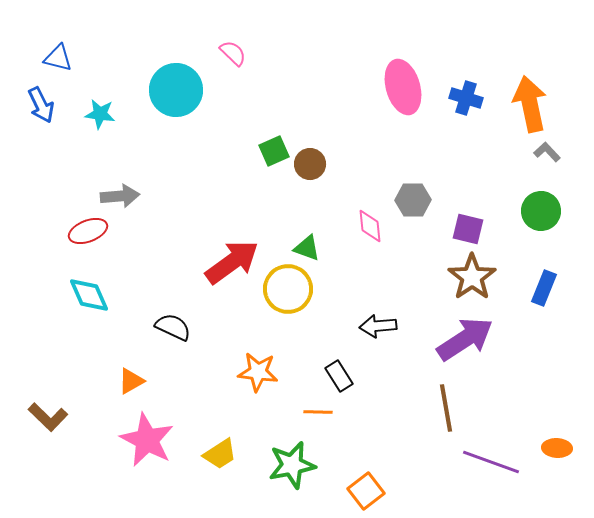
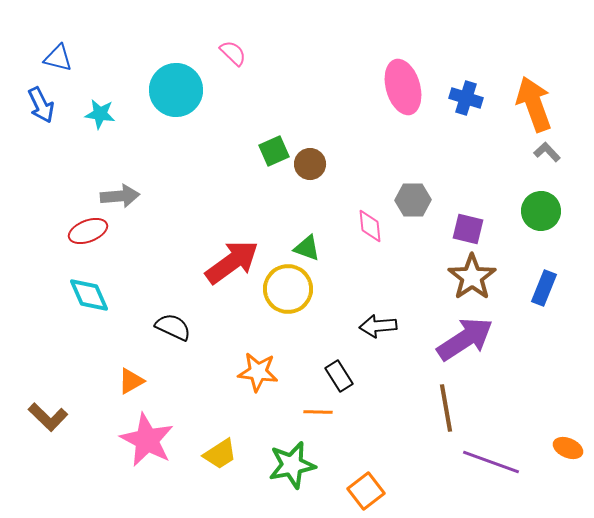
orange arrow: moved 4 px right; rotated 8 degrees counterclockwise
orange ellipse: moved 11 px right; rotated 20 degrees clockwise
